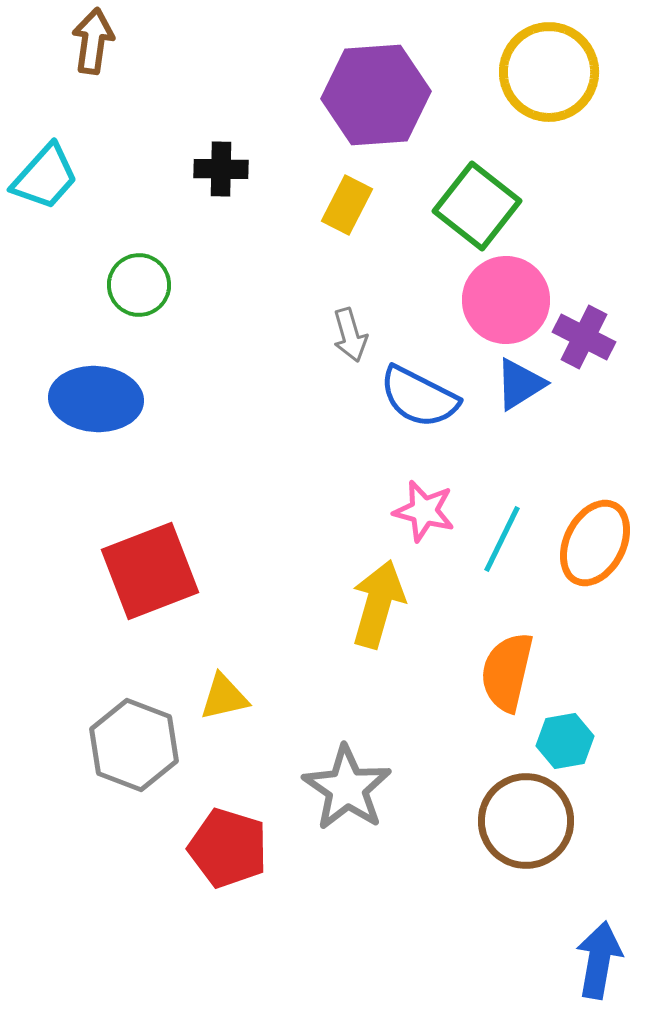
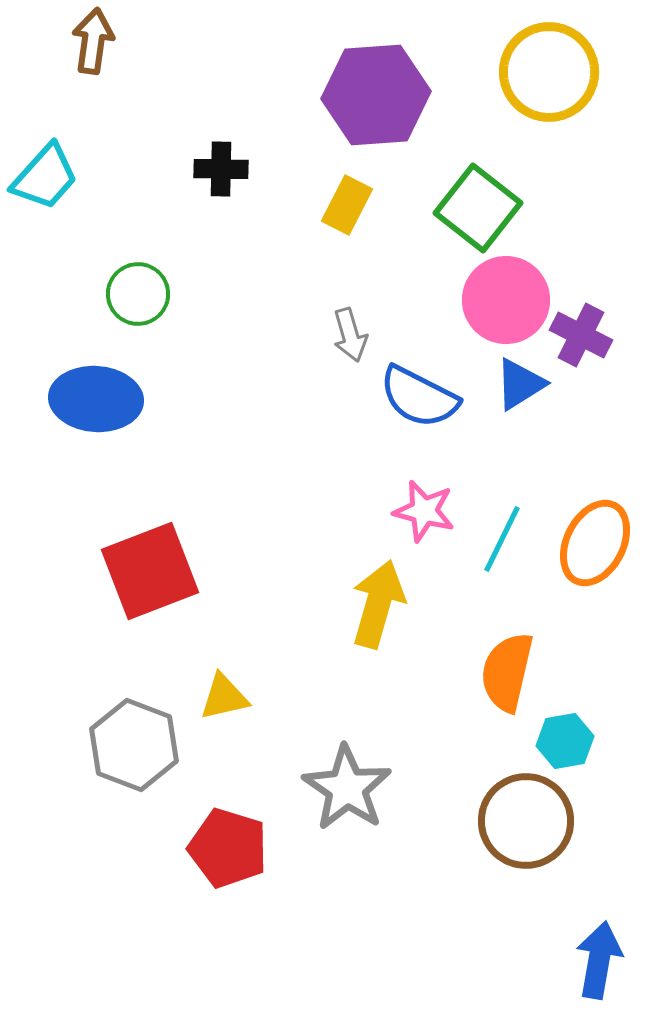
green square: moved 1 px right, 2 px down
green circle: moved 1 px left, 9 px down
purple cross: moved 3 px left, 2 px up
